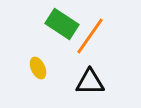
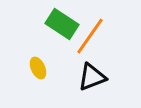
black triangle: moved 2 px right, 5 px up; rotated 20 degrees counterclockwise
